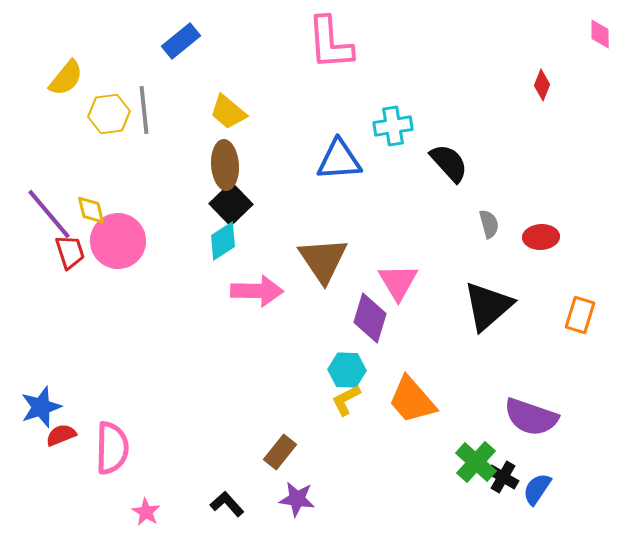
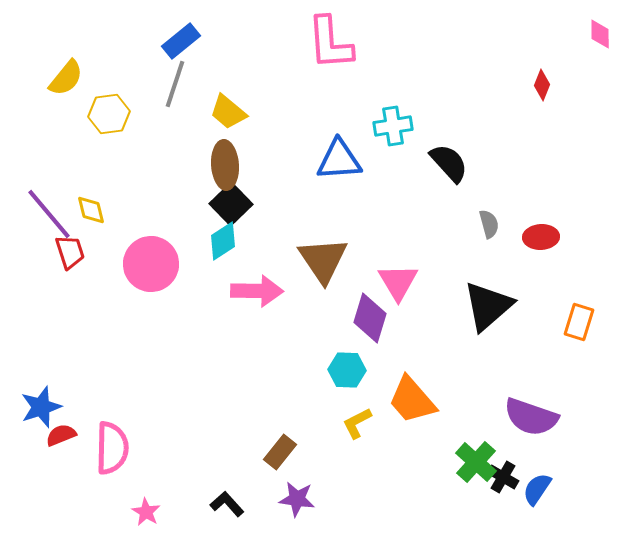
gray line: moved 31 px right, 26 px up; rotated 24 degrees clockwise
pink circle: moved 33 px right, 23 px down
orange rectangle: moved 1 px left, 7 px down
yellow L-shape: moved 11 px right, 23 px down
